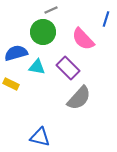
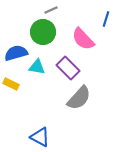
blue triangle: rotated 15 degrees clockwise
